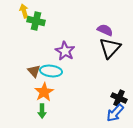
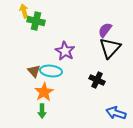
purple semicircle: rotated 77 degrees counterclockwise
black cross: moved 22 px left, 18 px up
blue arrow: moved 1 px right; rotated 66 degrees clockwise
